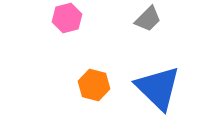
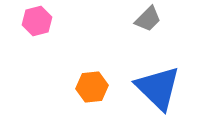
pink hexagon: moved 30 px left, 3 px down
orange hexagon: moved 2 px left, 2 px down; rotated 20 degrees counterclockwise
